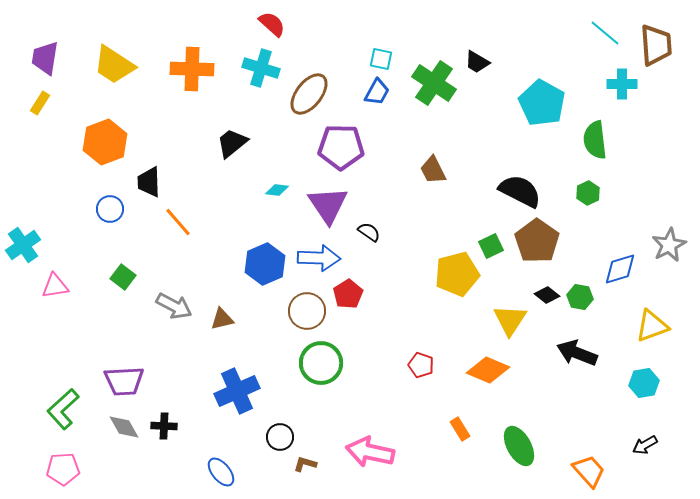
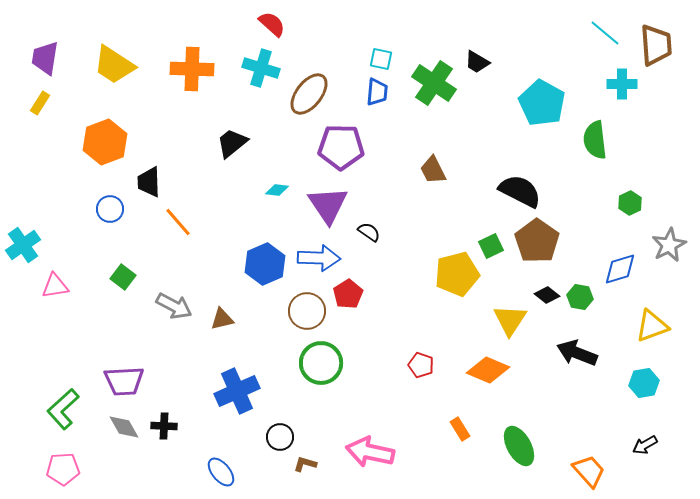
blue trapezoid at (377, 92): rotated 24 degrees counterclockwise
green hexagon at (588, 193): moved 42 px right, 10 px down
